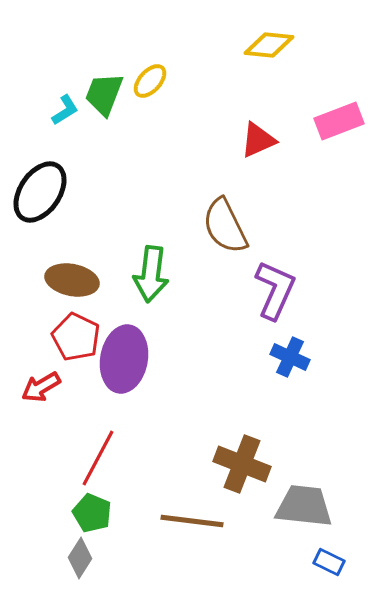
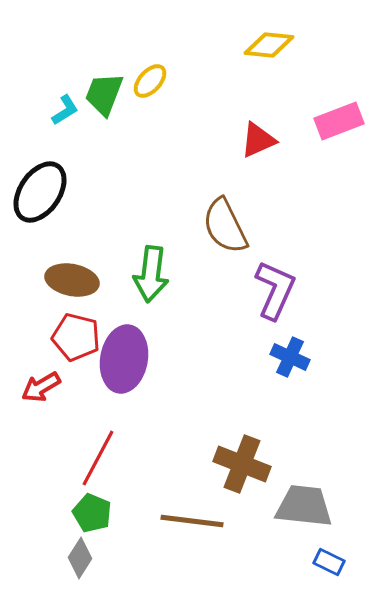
red pentagon: rotated 12 degrees counterclockwise
